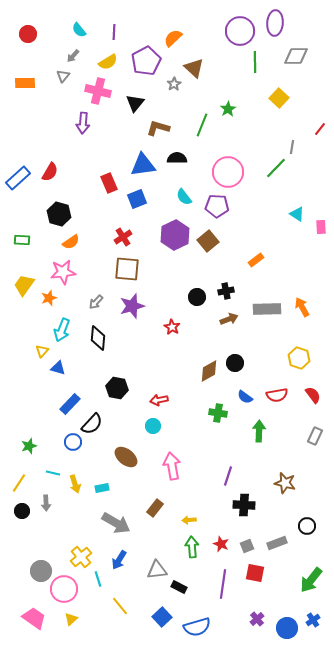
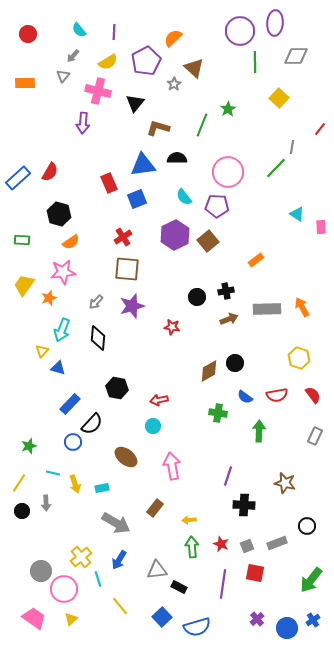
red star at (172, 327): rotated 21 degrees counterclockwise
